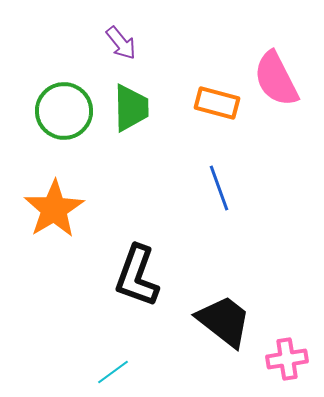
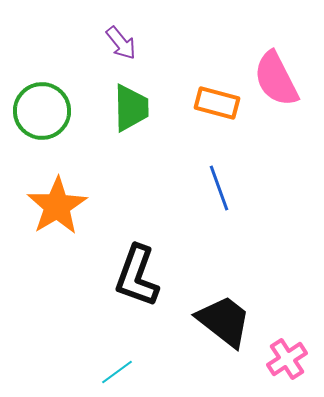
green circle: moved 22 px left
orange star: moved 3 px right, 3 px up
pink cross: rotated 24 degrees counterclockwise
cyan line: moved 4 px right
